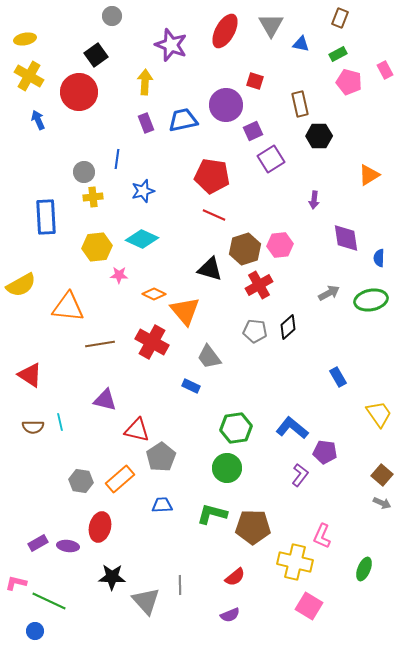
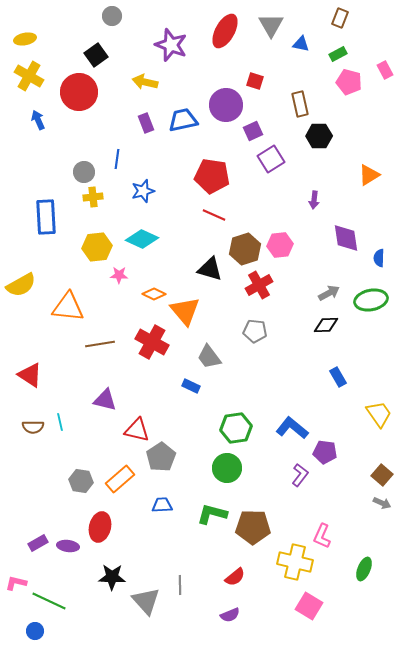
yellow arrow at (145, 82): rotated 80 degrees counterclockwise
black diamond at (288, 327): moved 38 px right, 2 px up; rotated 40 degrees clockwise
